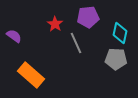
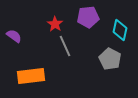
cyan diamond: moved 3 px up
gray line: moved 11 px left, 3 px down
gray pentagon: moved 6 px left; rotated 25 degrees clockwise
orange rectangle: moved 1 px down; rotated 48 degrees counterclockwise
